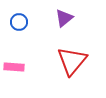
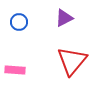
purple triangle: rotated 12 degrees clockwise
pink rectangle: moved 1 px right, 3 px down
